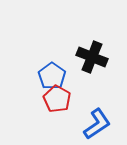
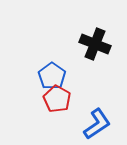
black cross: moved 3 px right, 13 px up
